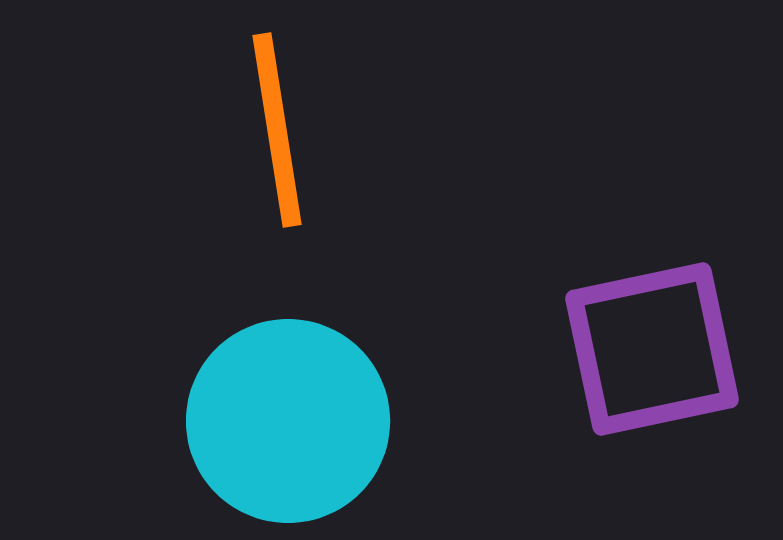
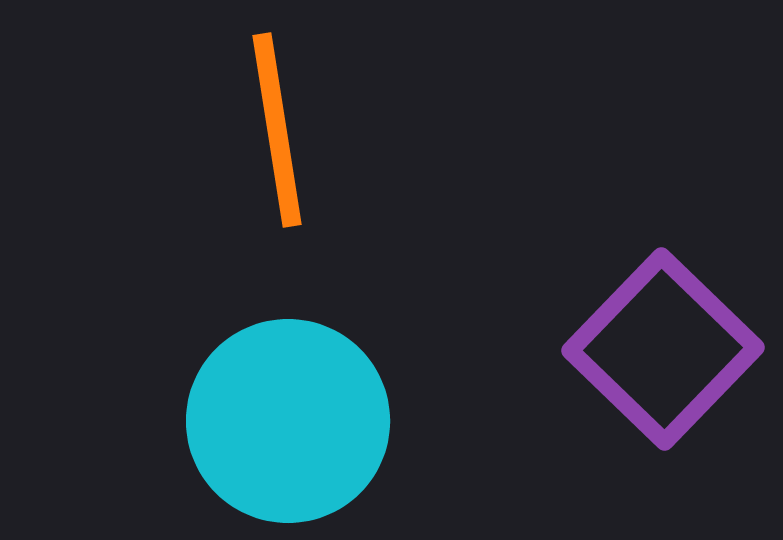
purple square: moved 11 px right; rotated 34 degrees counterclockwise
